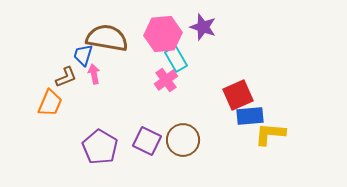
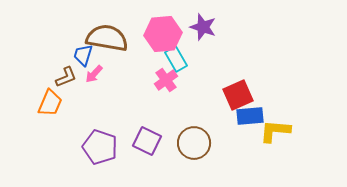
pink arrow: rotated 126 degrees counterclockwise
yellow L-shape: moved 5 px right, 3 px up
brown circle: moved 11 px right, 3 px down
purple pentagon: rotated 12 degrees counterclockwise
